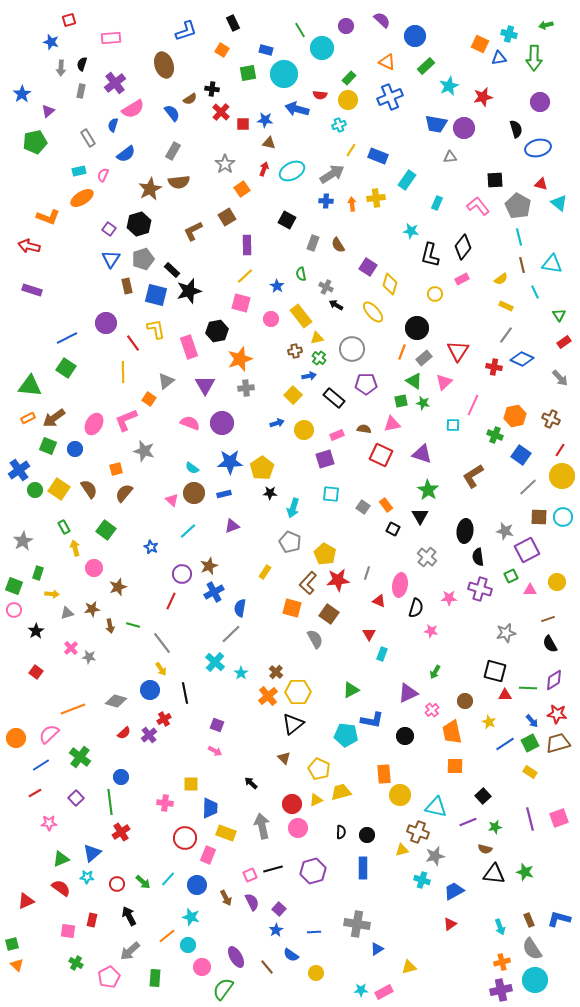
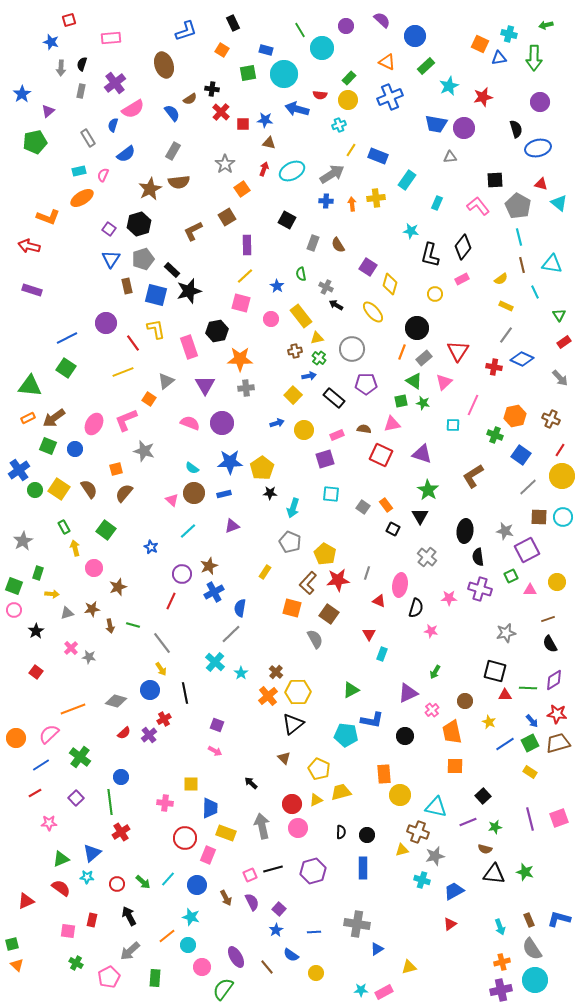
orange star at (240, 359): rotated 20 degrees clockwise
yellow line at (123, 372): rotated 70 degrees clockwise
